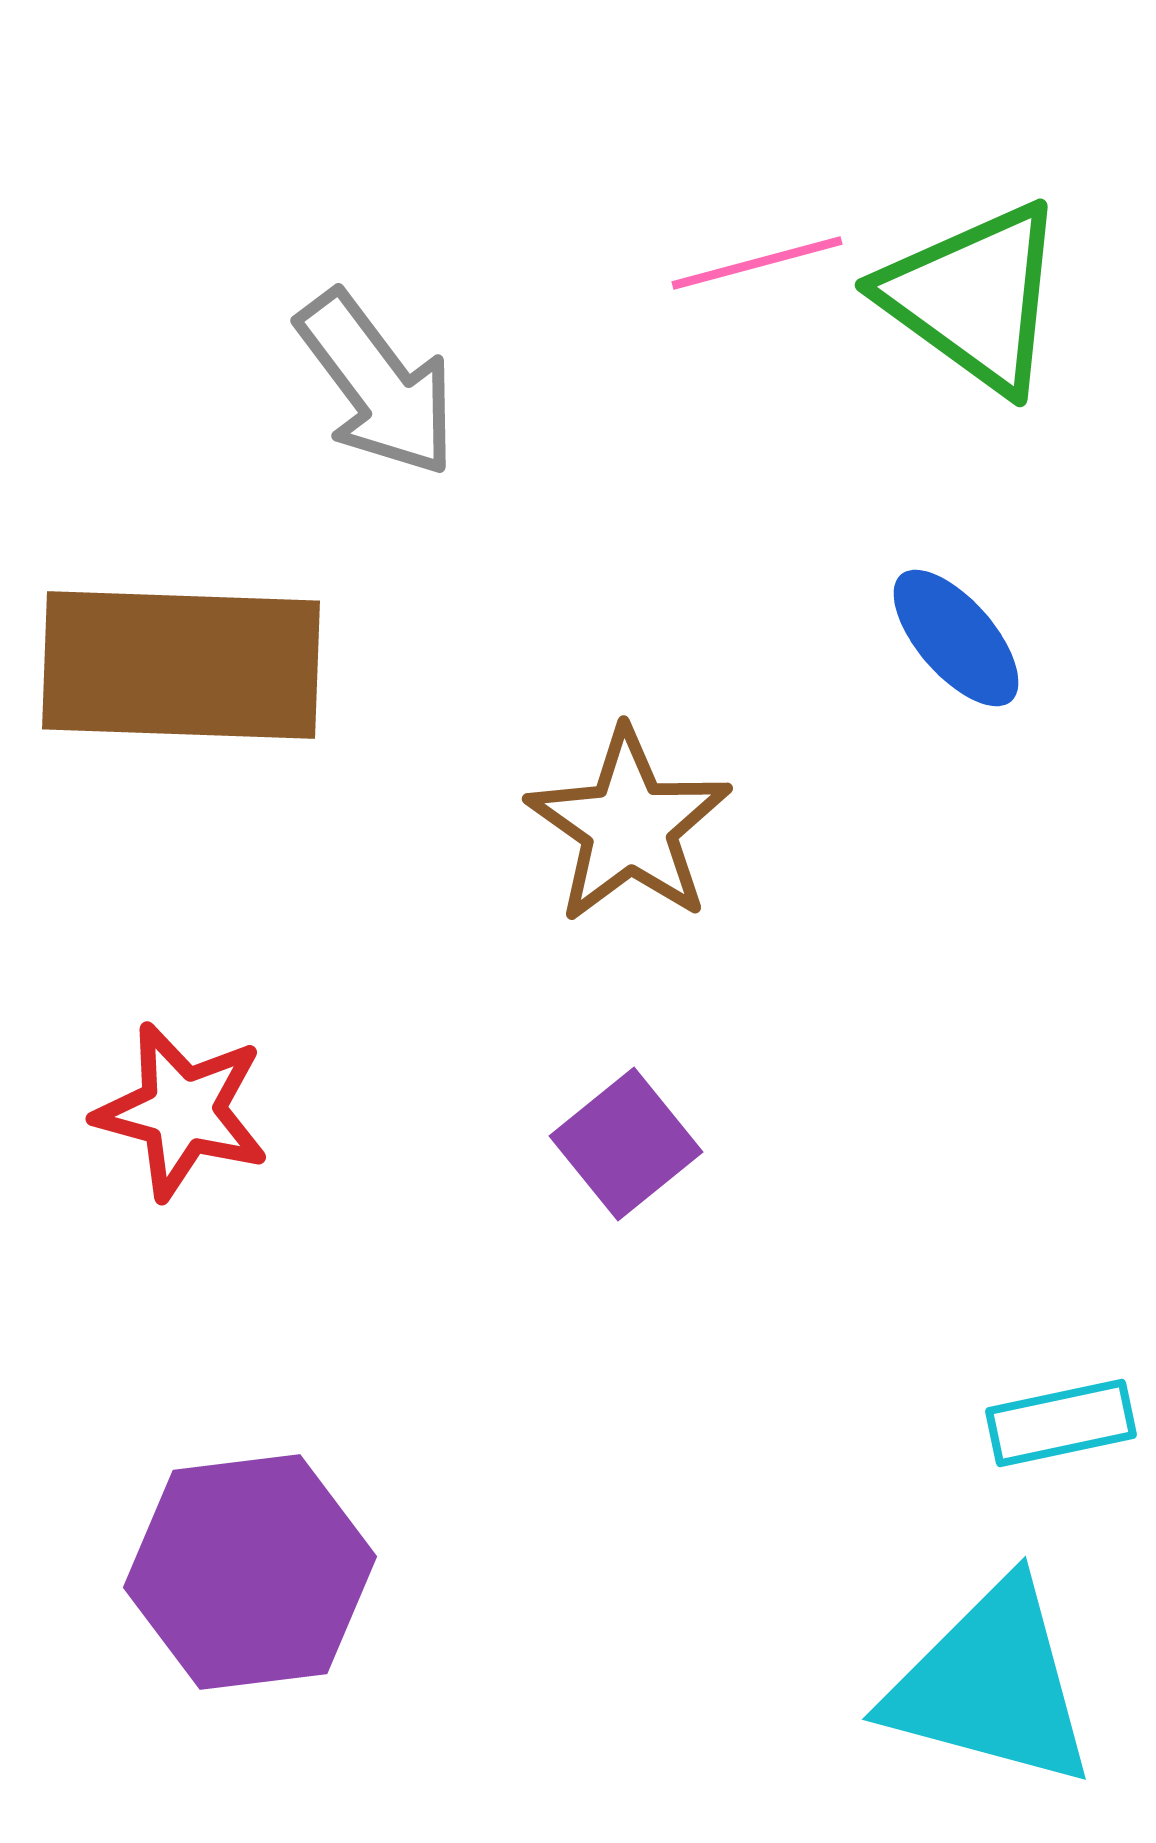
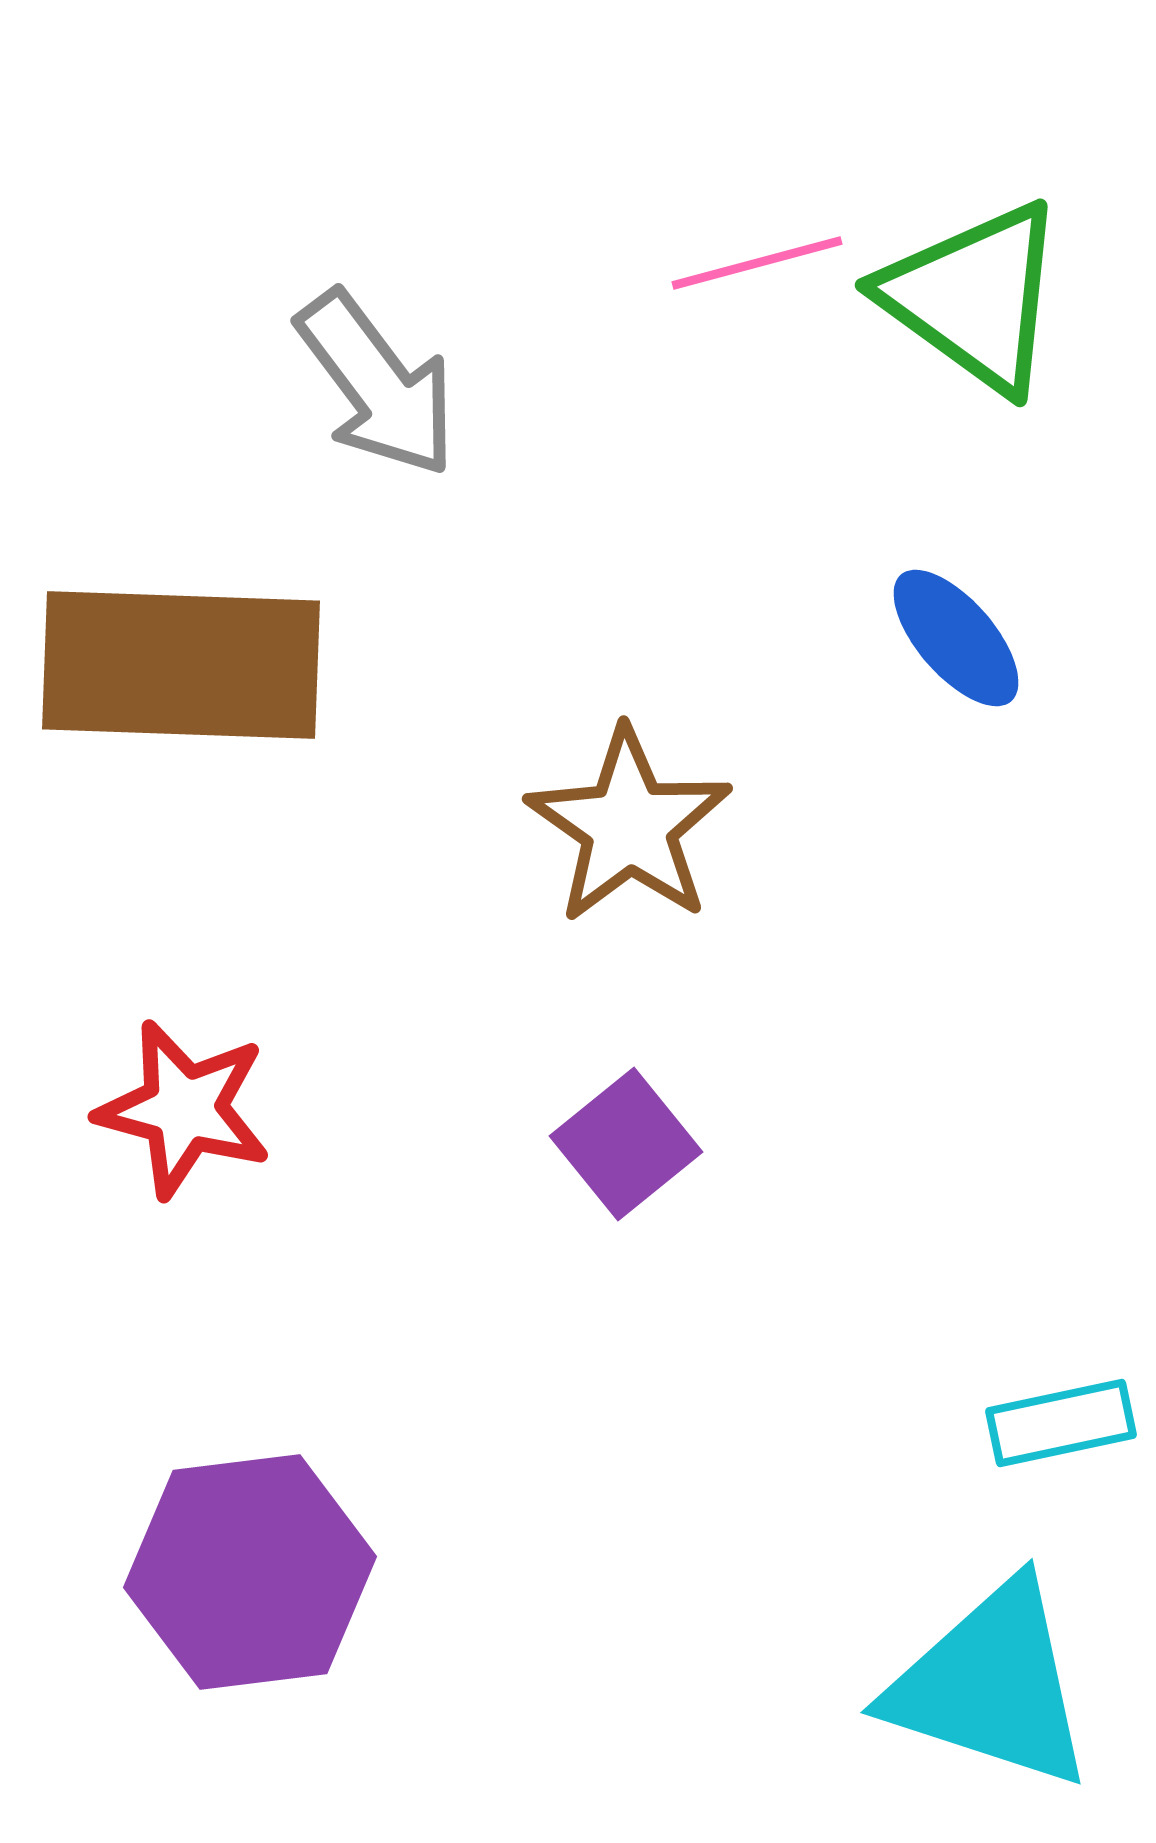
red star: moved 2 px right, 2 px up
cyan triangle: rotated 3 degrees clockwise
